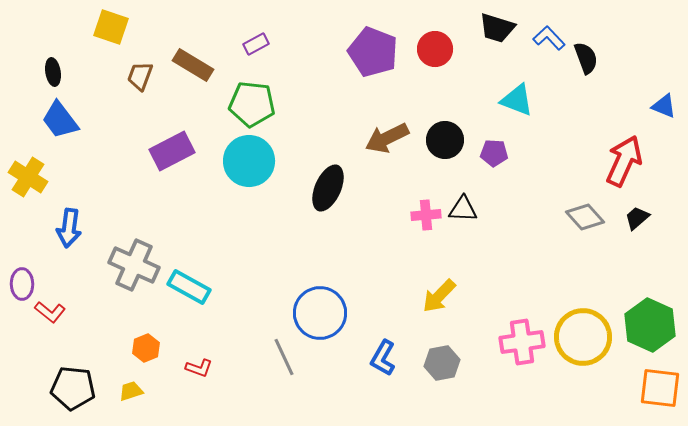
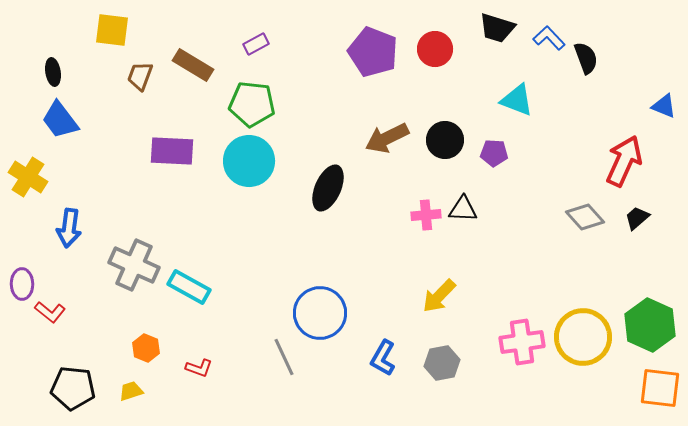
yellow square at (111, 27): moved 1 px right, 3 px down; rotated 12 degrees counterclockwise
purple rectangle at (172, 151): rotated 30 degrees clockwise
orange hexagon at (146, 348): rotated 16 degrees counterclockwise
